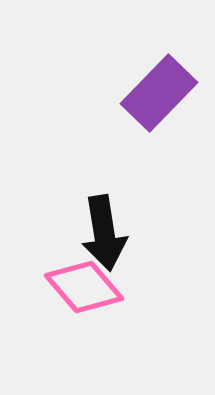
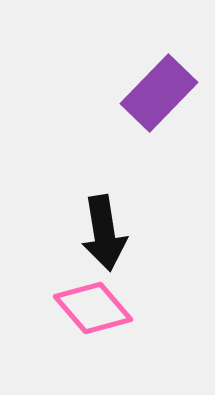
pink diamond: moved 9 px right, 21 px down
